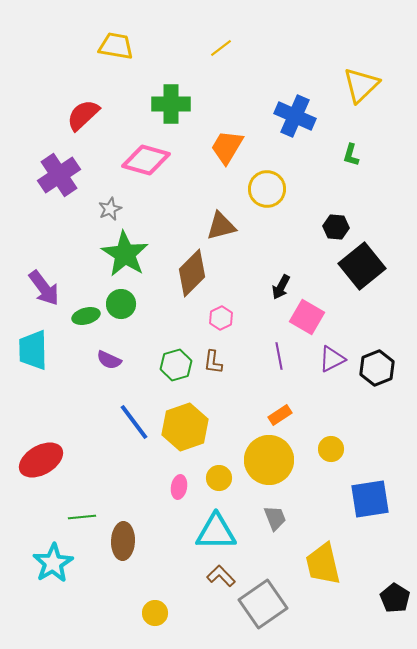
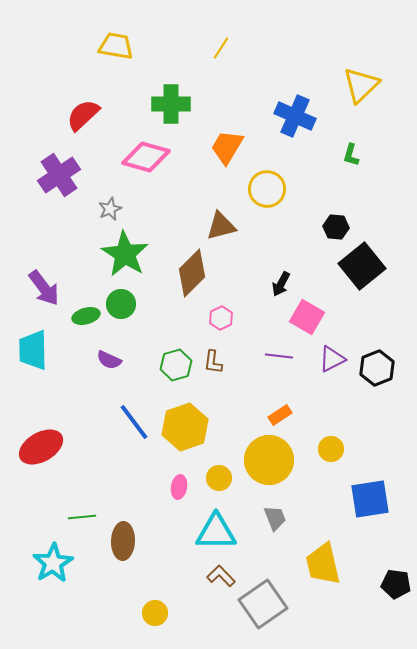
yellow line at (221, 48): rotated 20 degrees counterclockwise
pink diamond at (146, 160): moved 3 px up
black arrow at (281, 287): moved 3 px up
purple line at (279, 356): rotated 72 degrees counterclockwise
red ellipse at (41, 460): moved 13 px up
black pentagon at (395, 598): moved 1 px right, 14 px up; rotated 24 degrees counterclockwise
